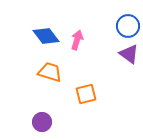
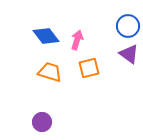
orange square: moved 3 px right, 26 px up
